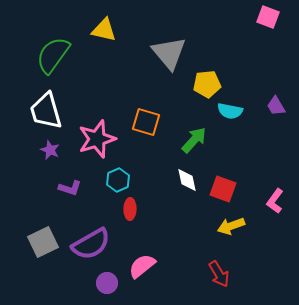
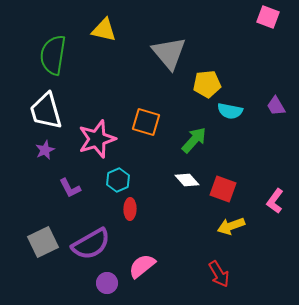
green semicircle: rotated 27 degrees counterclockwise
purple star: moved 5 px left; rotated 24 degrees clockwise
white diamond: rotated 30 degrees counterclockwise
purple L-shape: rotated 45 degrees clockwise
